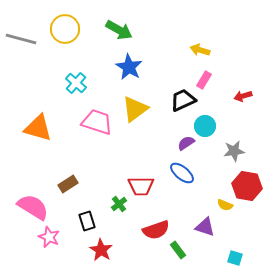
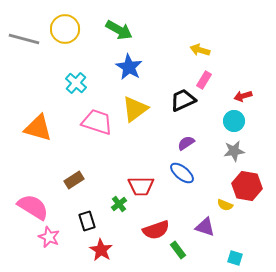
gray line: moved 3 px right
cyan circle: moved 29 px right, 5 px up
brown rectangle: moved 6 px right, 4 px up
